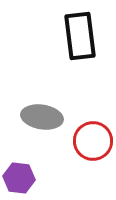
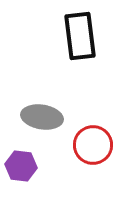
red circle: moved 4 px down
purple hexagon: moved 2 px right, 12 px up
